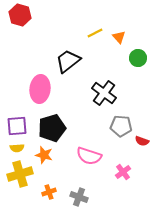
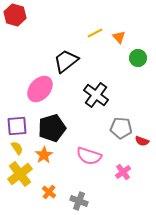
red hexagon: moved 5 px left
black trapezoid: moved 2 px left
pink ellipse: rotated 36 degrees clockwise
black cross: moved 8 px left, 2 px down
gray pentagon: moved 2 px down
yellow semicircle: rotated 120 degrees counterclockwise
orange star: rotated 24 degrees clockwise
yellow cross: rotated 20 degrees counterclockwise
orange cross: rotated 32 degrees counterclockwise
gray cross: moved 4 px down
